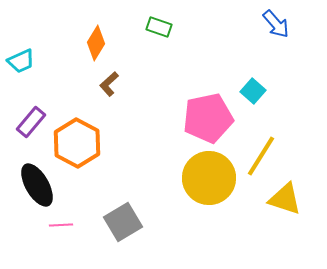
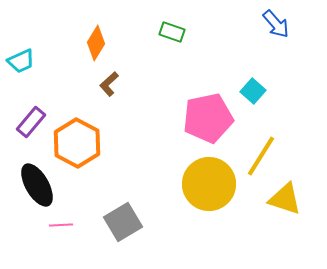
green rectangle: moved 13 px right, 5 px down
yellow circle: moved 6 px down
